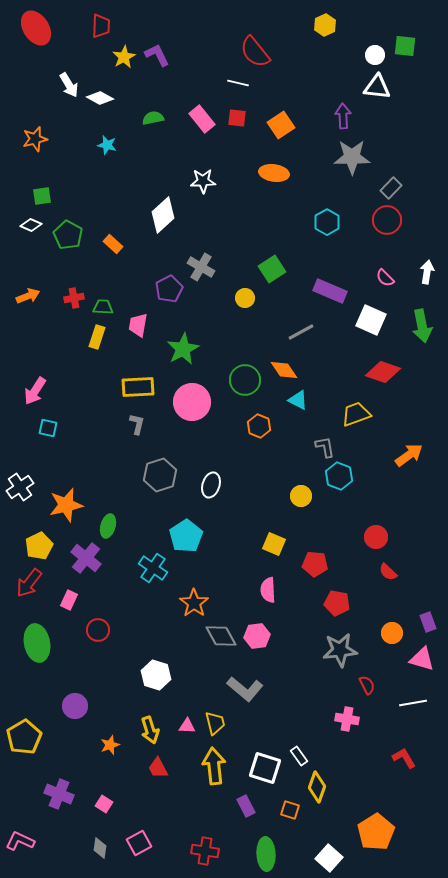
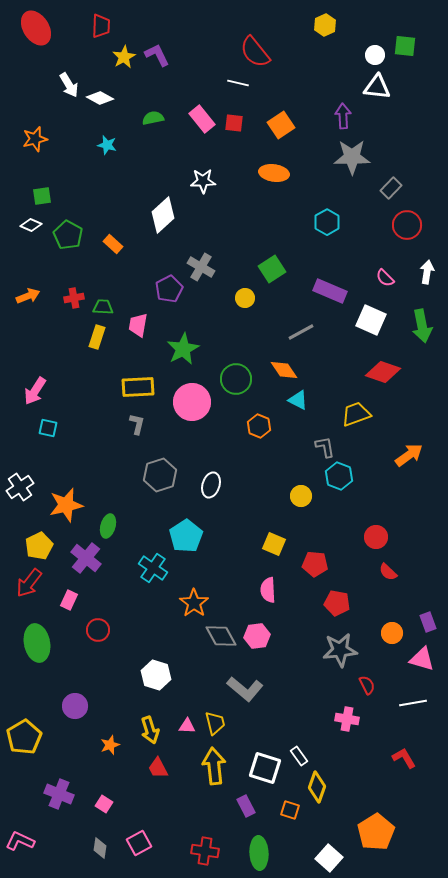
red square at (237, 118): moved 3 px left, 5 px down
red circle at (387, 220): moved 20 px right, 5 px down
green circle at (245, 380): moved 9 px left, 1 px up
green ellipse at (266, 854): moved 7 px left, 1 px up
